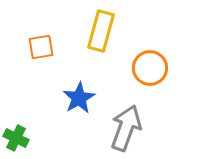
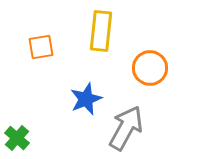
yellow rectangle: rotated 9 degrees counterclockwise
blue star: moved 7 px right, 1 px down; rotated 8 degrees clockwise
gray arrow: rotated 9 degrees clockwise
green cross: moved 1 px right; rotated 15 degrees clockwise
